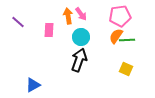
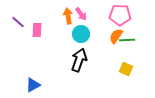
pink pentagon: moved 1 px up; rotated 10 degrees clockwise
pink rectangle: moved 12 px left
cyan circle: moved 3 px up
